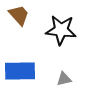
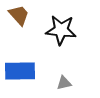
gray triangle: moved 4 px down
